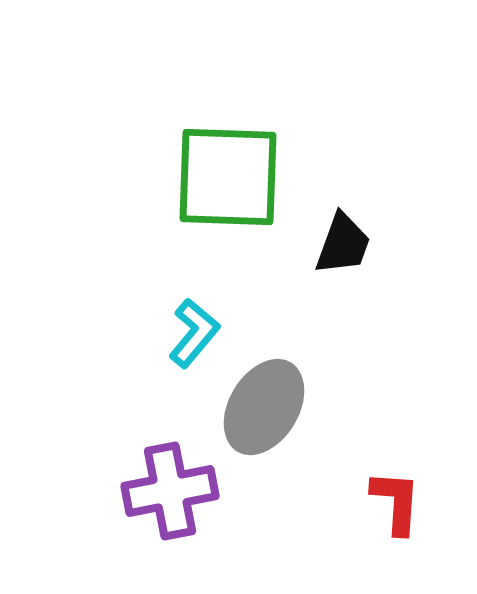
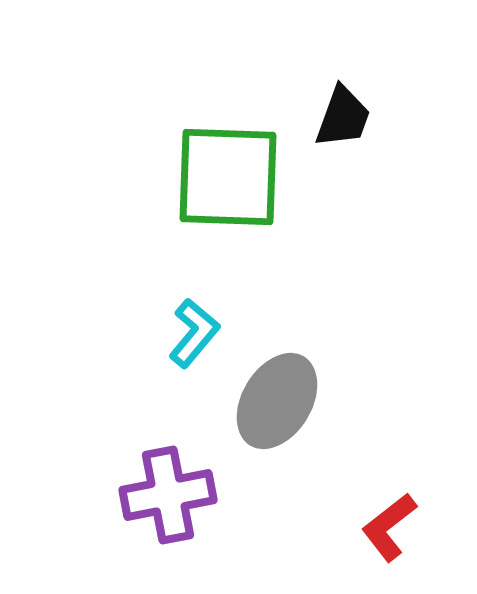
black trapezoid: moved 127 px up
gray ellipse: moved 13 px right, 6 px up
purple cross: moved 2 px left, 4 px down
red L-shape: moved 7 px left, 25 px down; rotated 132 degrees counterclockwise
